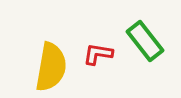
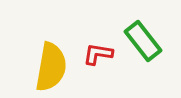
green rectangle: moved 2 px left
